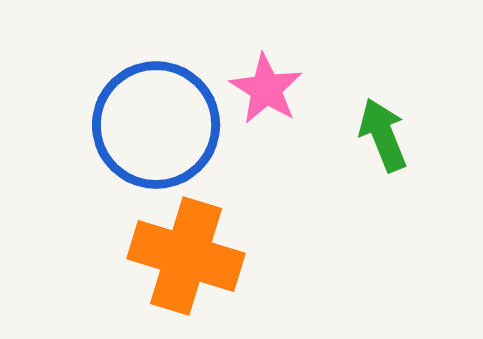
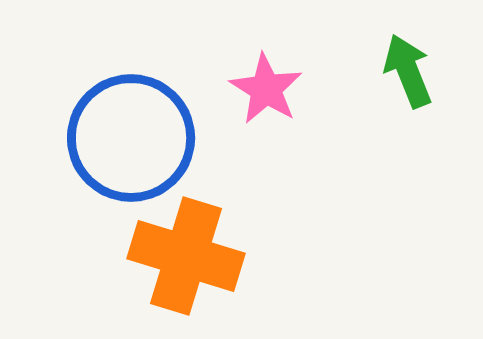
blue circle: moved 25 px left, 13 px down
green arrow: moved 25 px right, 64 px up
